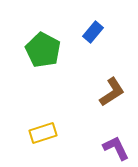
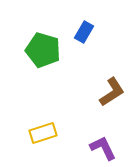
blue rectangle: moved 9 px left; rotated 10 degrees counterclockwise
green pentagon: rotated 12 degrees counterclockwise
purple L-shape: moved 13 px left
